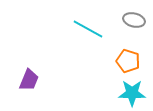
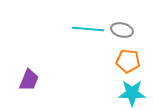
gray ellipse: moved 12 px left, 10 px down
cyan line: rotated 24 degrees counterclockwise
orange pentagon: rotated 10 degrees counterclockwise
